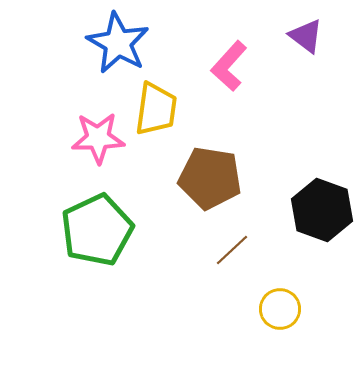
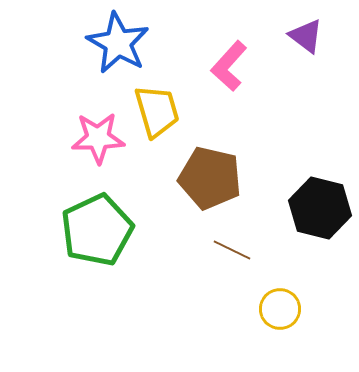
yellow trapezoid: moved 1 px right, 2 px down; rotated 24 degrees counterclockwise
brown pentagon: rotated 4 degrees clockwise
black hexagon: moved 2 px left, 2 px up; rotated 6 degrees counterclockwise
brown line: rotated 69 degrees clockwise
